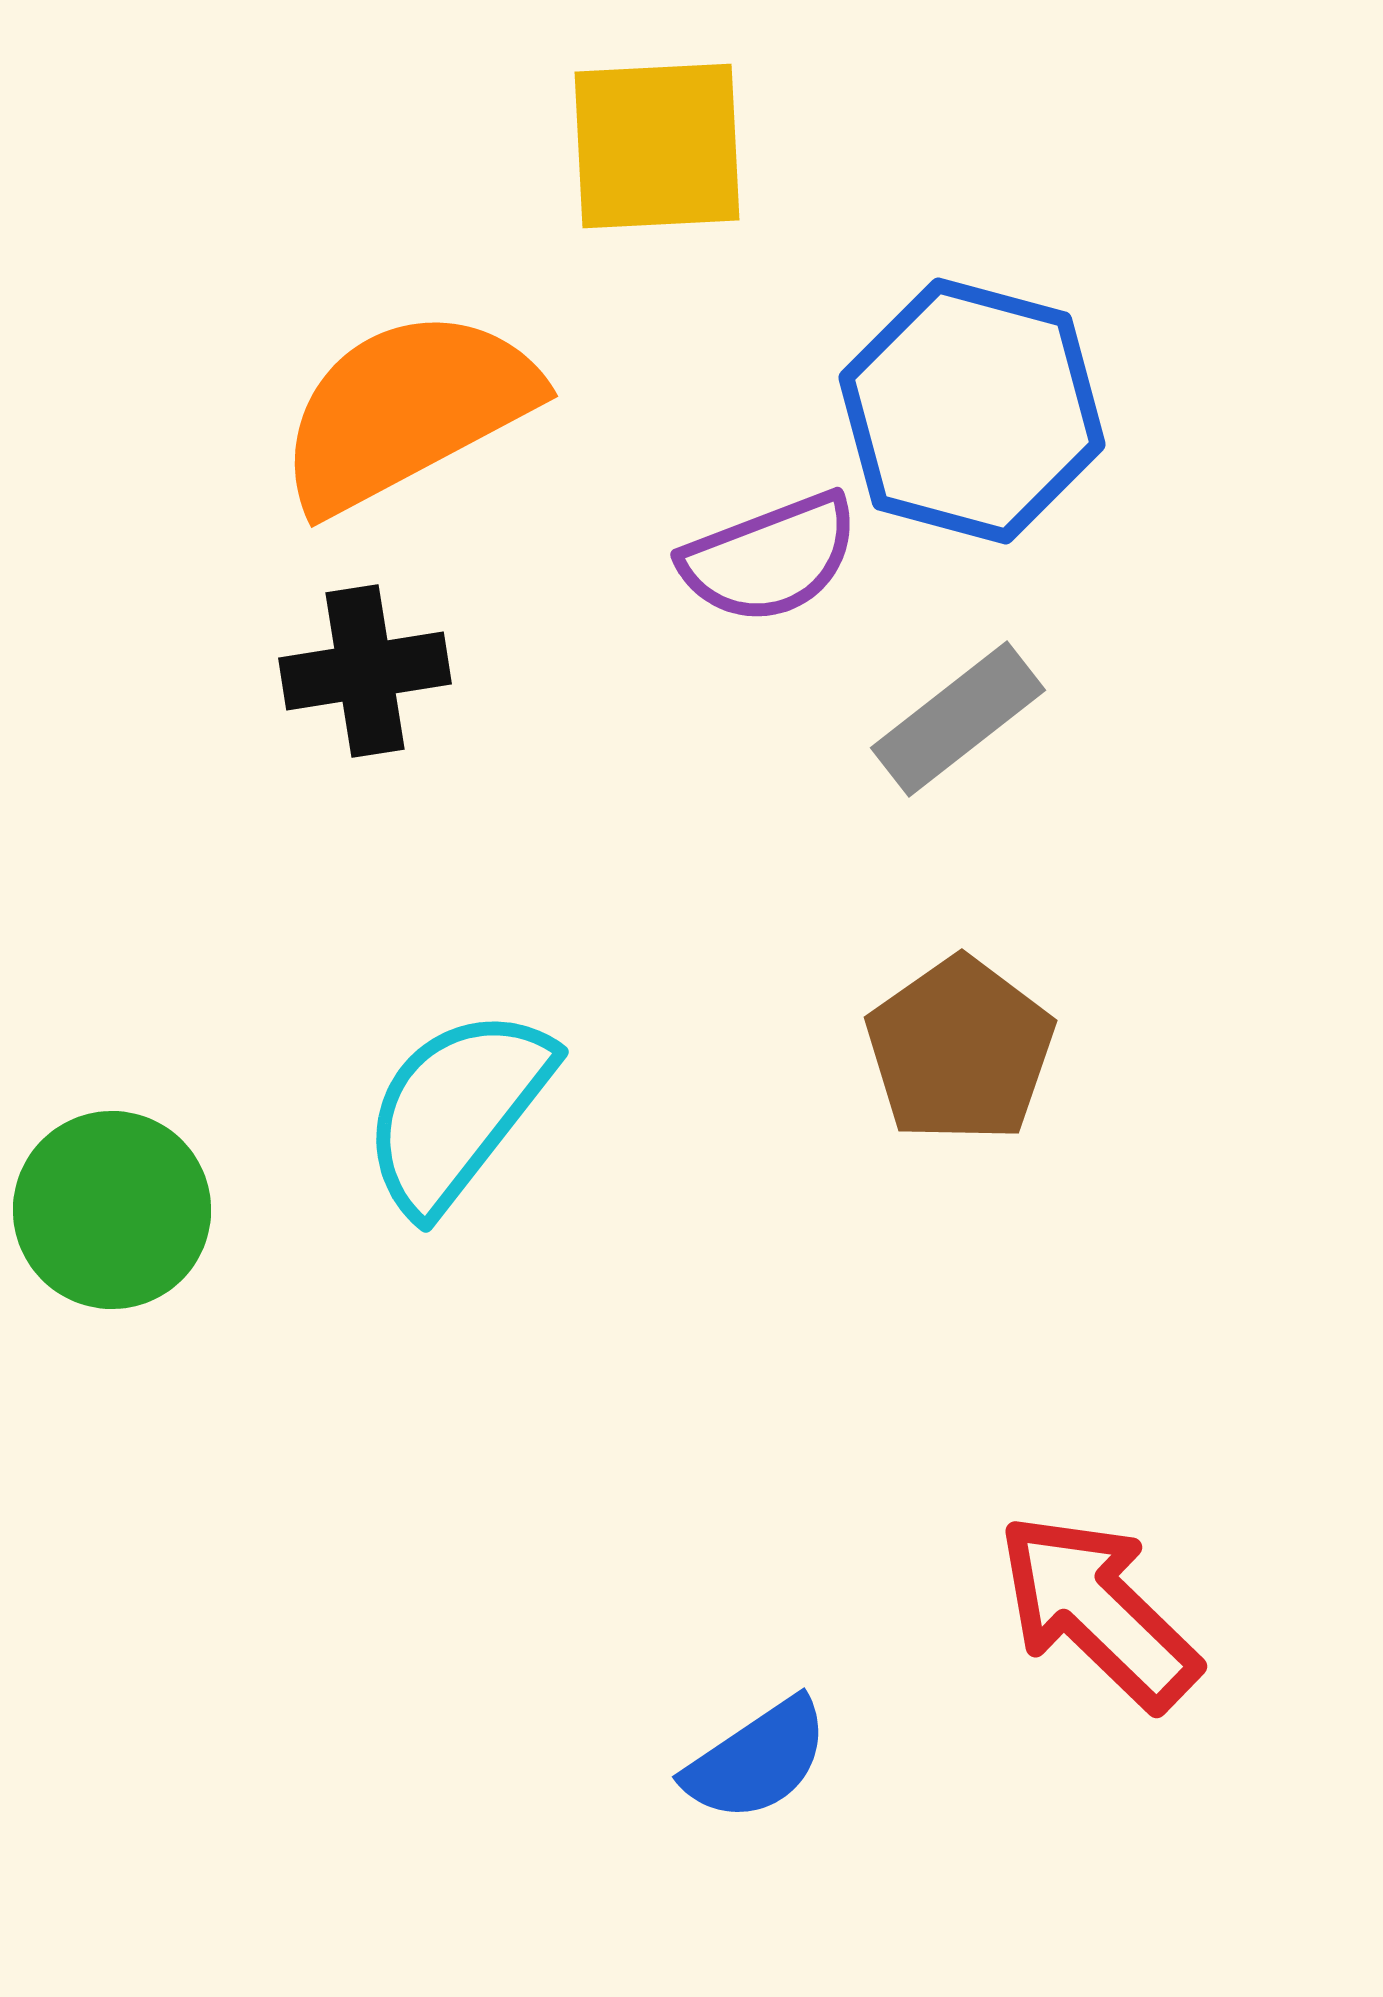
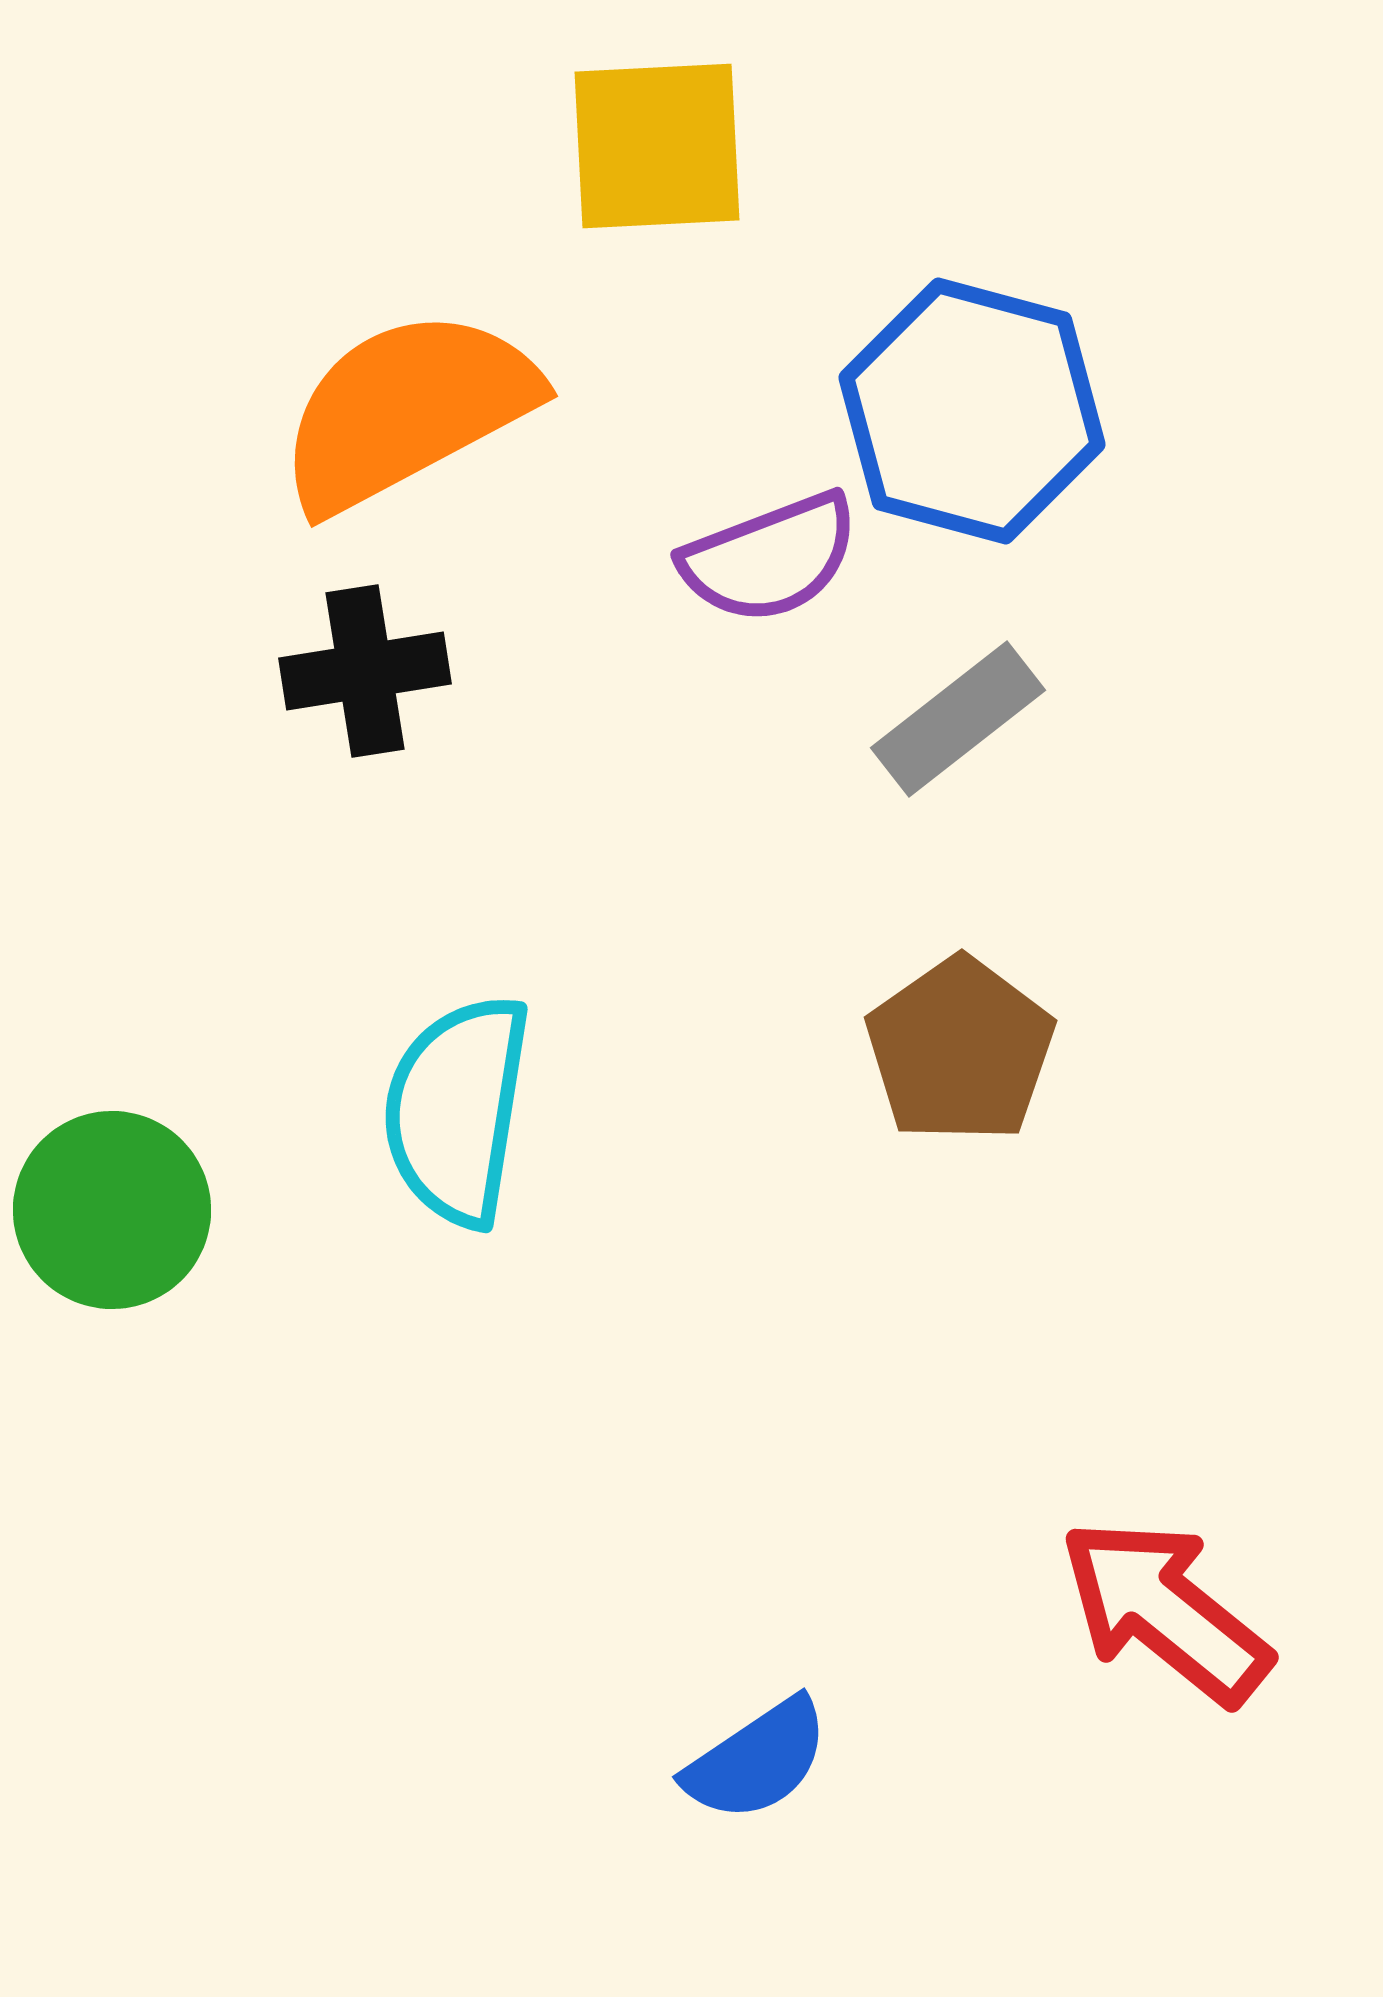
cyan semicircle: rotated 29 degrees counterclockwise
red arrow: moved 67 px right; rotated 5 degrees counterclockwise
